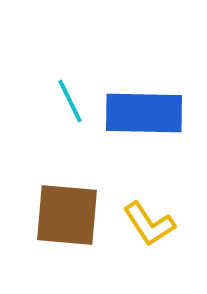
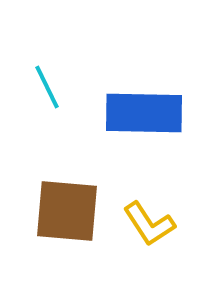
cyan line: moved 23 px left, 14 px up
brown square: moved 4 px up
